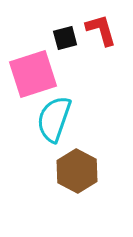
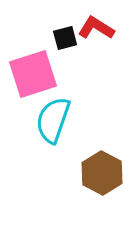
red L-shape: moved 5 px left, 2 px up; rotated 42 degrees counterclockwise
cyan semicircle: moved 1 px left, 1 px down
brown hexagon: moved 25 px right, 2 px down
